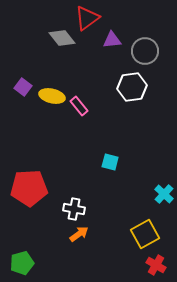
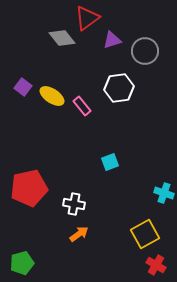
purple triangle: rotated 12 degrees counterclockwise
white hexagon: moved 13 px left, 1 px down
yellow ellipse: rotated 20 degrees clockwise
pink rectangle: moved 3 px right
cyan square: rotated 36 degrees counterclockwise
red pentagon: rotated 9 degrees counterclockwise
cyan cross: moved 1 px up; rotated 24 degrees counterclockwise
white cross: moved 5 px up
